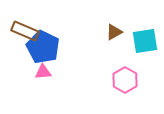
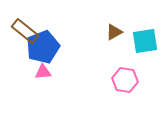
brown rectangle: rotated 16 degrees clockwise
blue pentagon: rotated 24 degrees clockwise
pink hexagon: rotated 20 degrees counterclockwise
